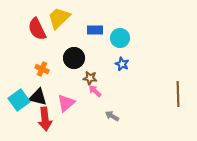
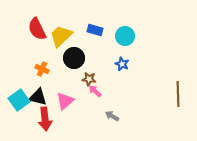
yellow trapezoid: moved 2 px right, 18 px down
blue rectangle: rotated 14 degrees clockwise
cyan circle: moved 5 px right, 2 px up
brown star: moved 1 px left, 1 px down
pink triangle: moved 1 px left, 2 px up
